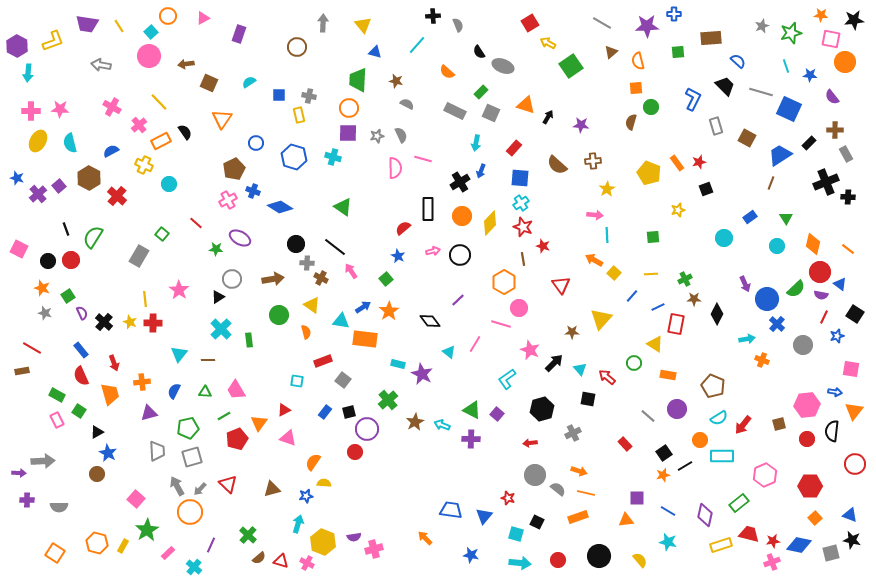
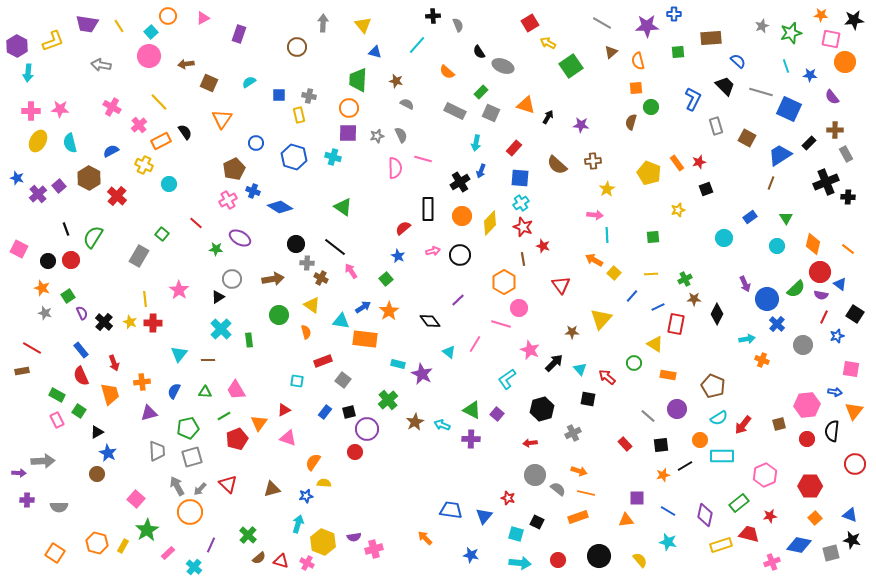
black square at (664, 453): moved 3 px left, 8 px up; rotated 28 degrees clockwise
red star at (773, 541): moved 3 px left, 25 px up
